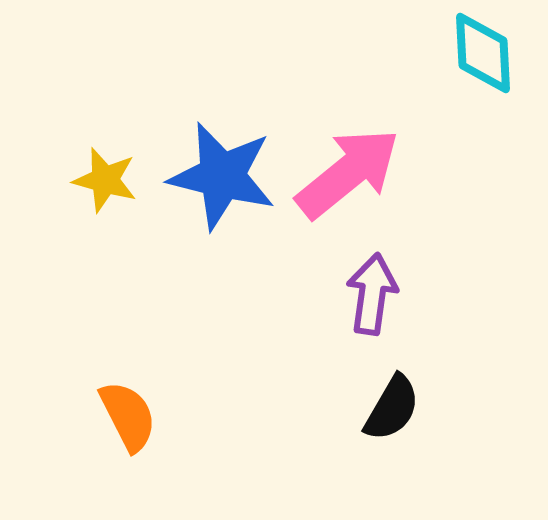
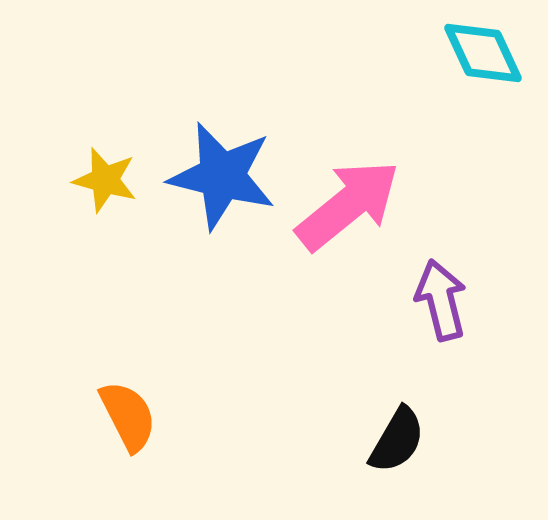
cyan diamond: rotated 22 degrees counterclockwise
pink arrow: moved 32 px down
purple arrow: moved 69 px right, 6 px down; rotated 22 degrees counterclockwise
black semicircle: moved 5 px right, 32 px down
